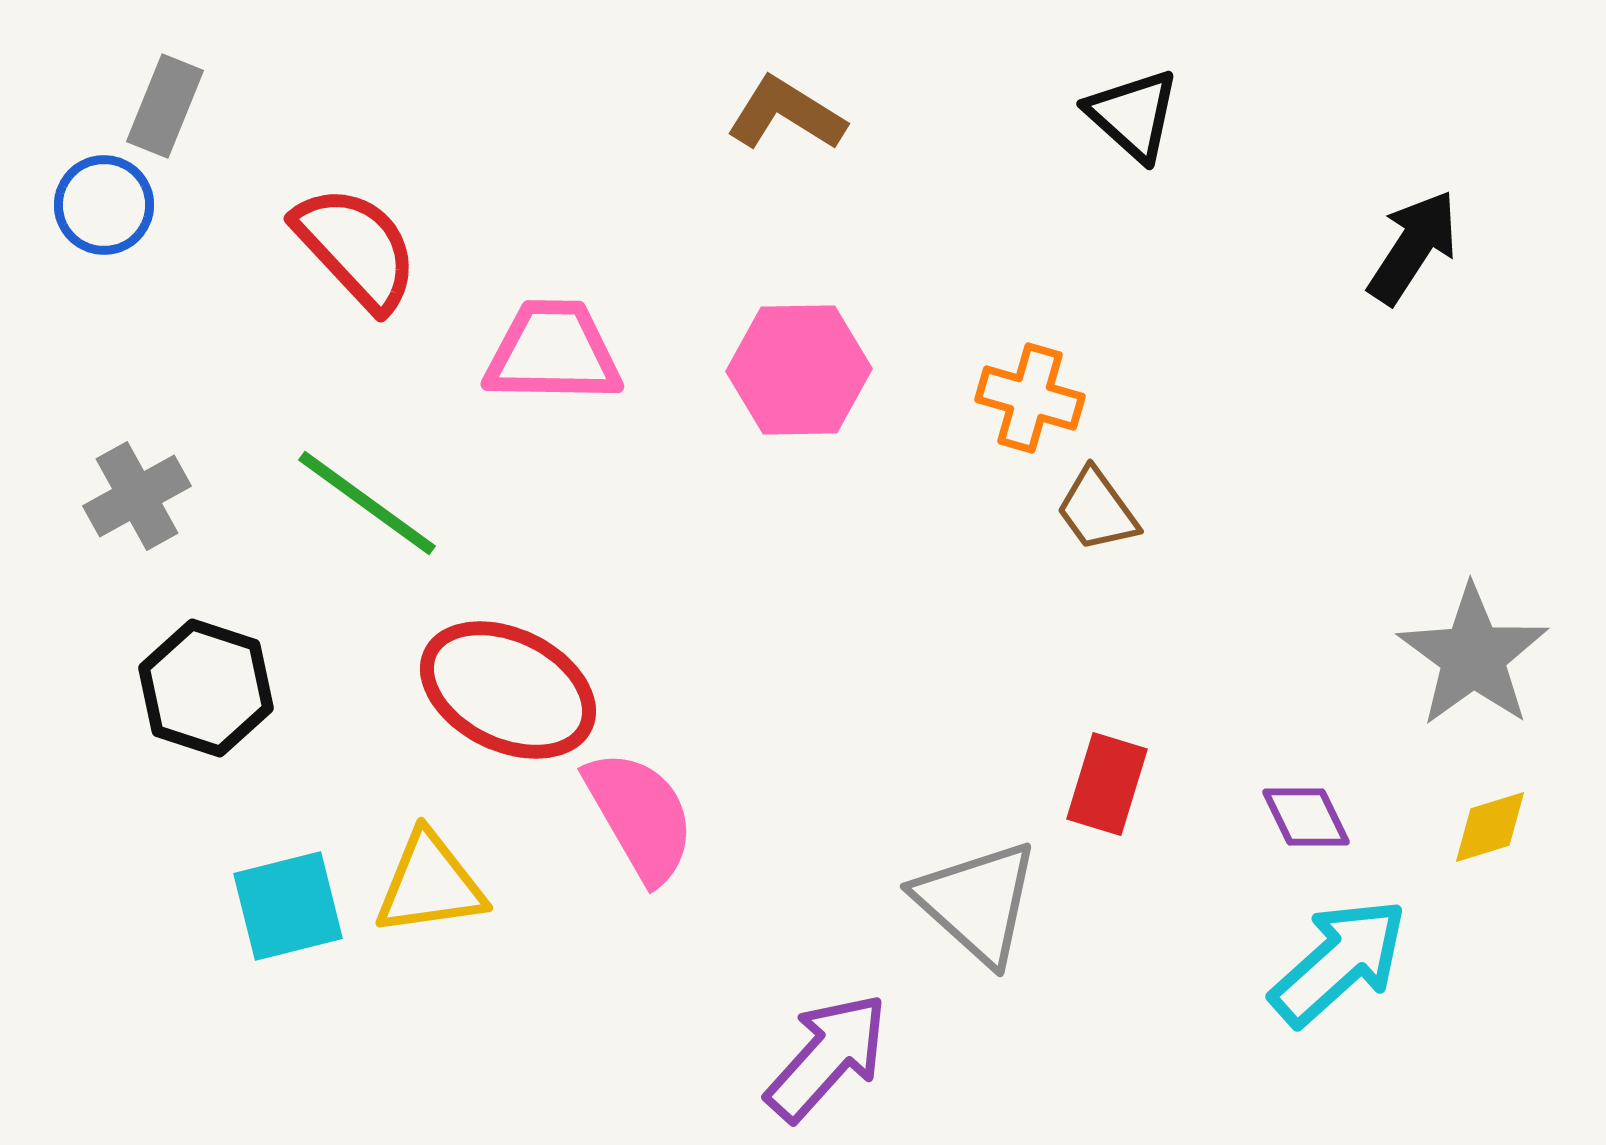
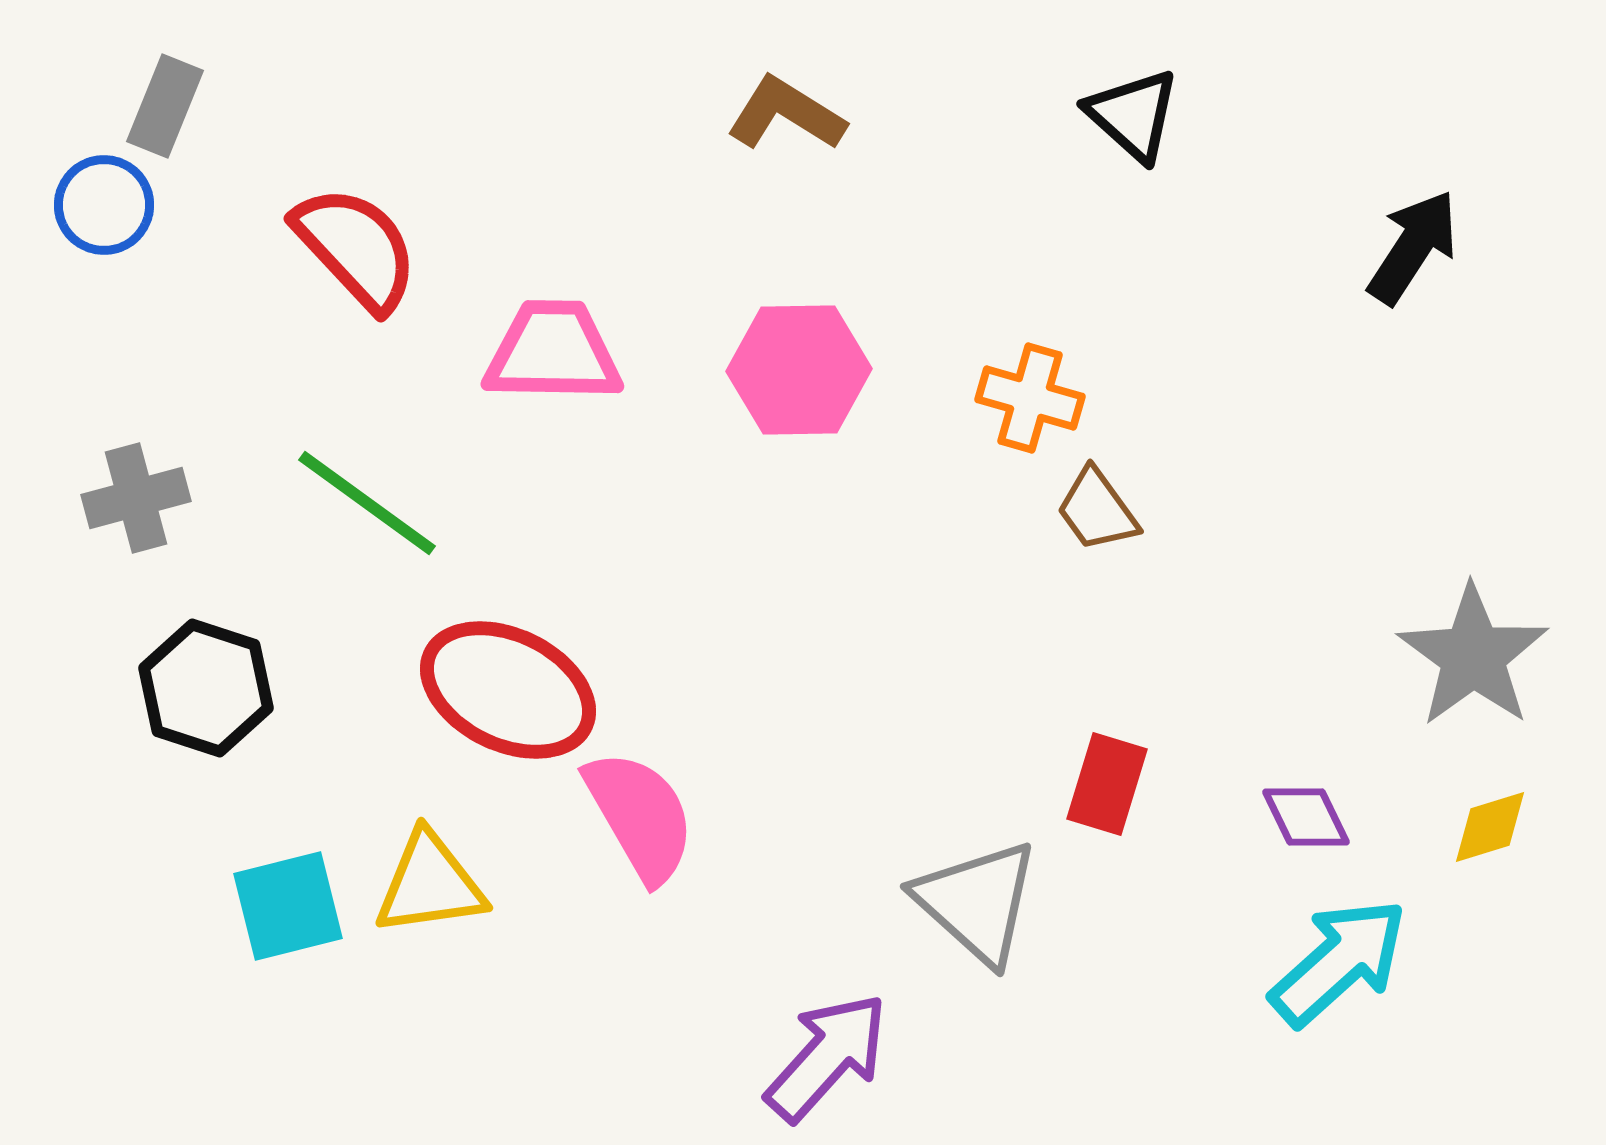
gray cross: moved 1 px left, 2 px down; rotated 14 degrees clockwise
